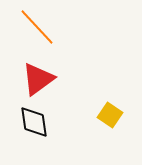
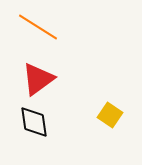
orange line: moved 1 px right; rotated 15 degrees counterclockwise
